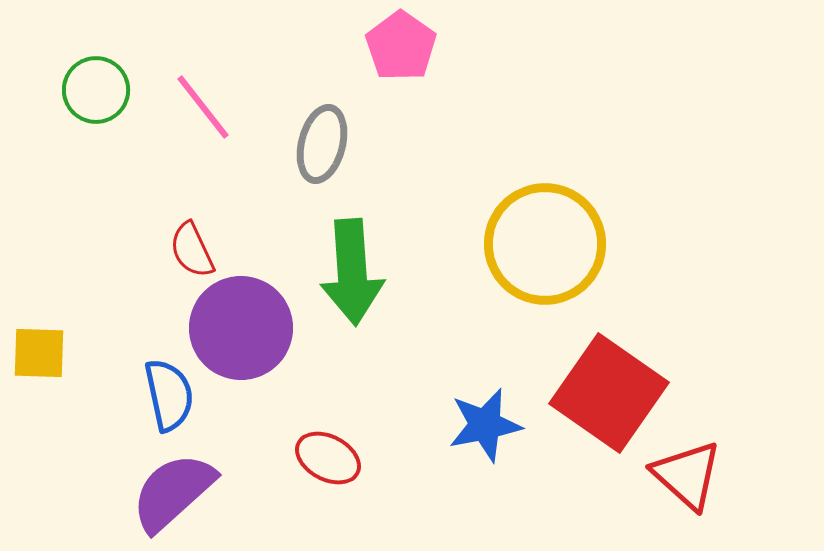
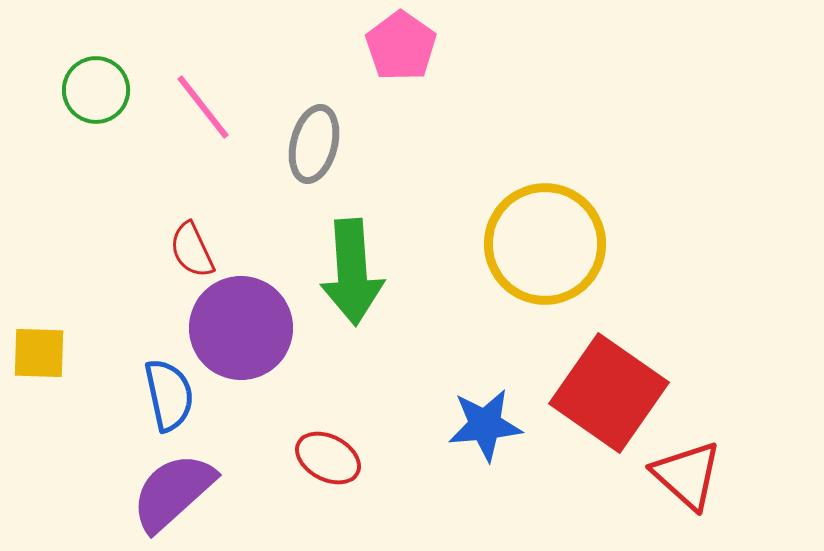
gray ellipse: moved 8 px left
blue star: rotated 6 degrees clockwise
